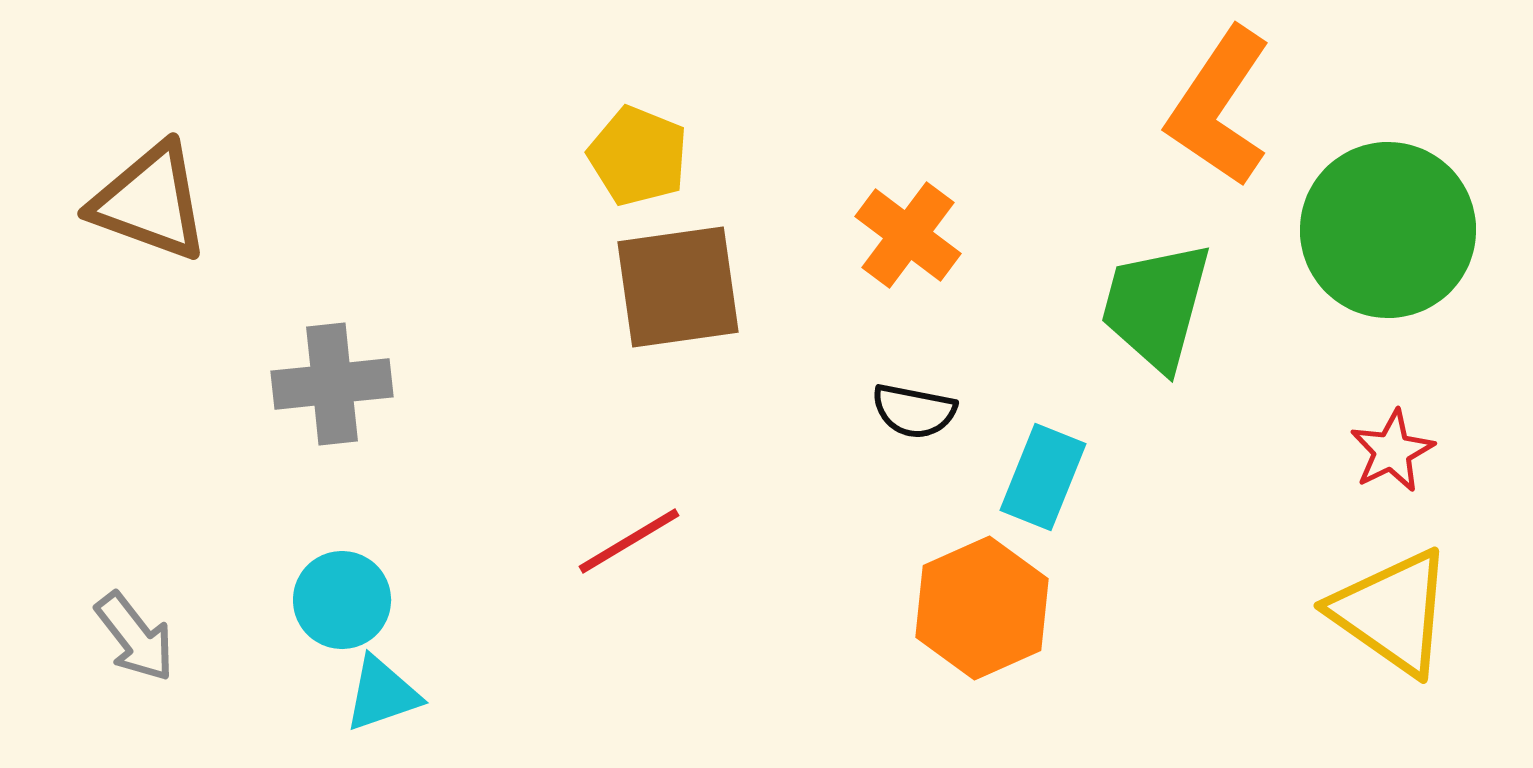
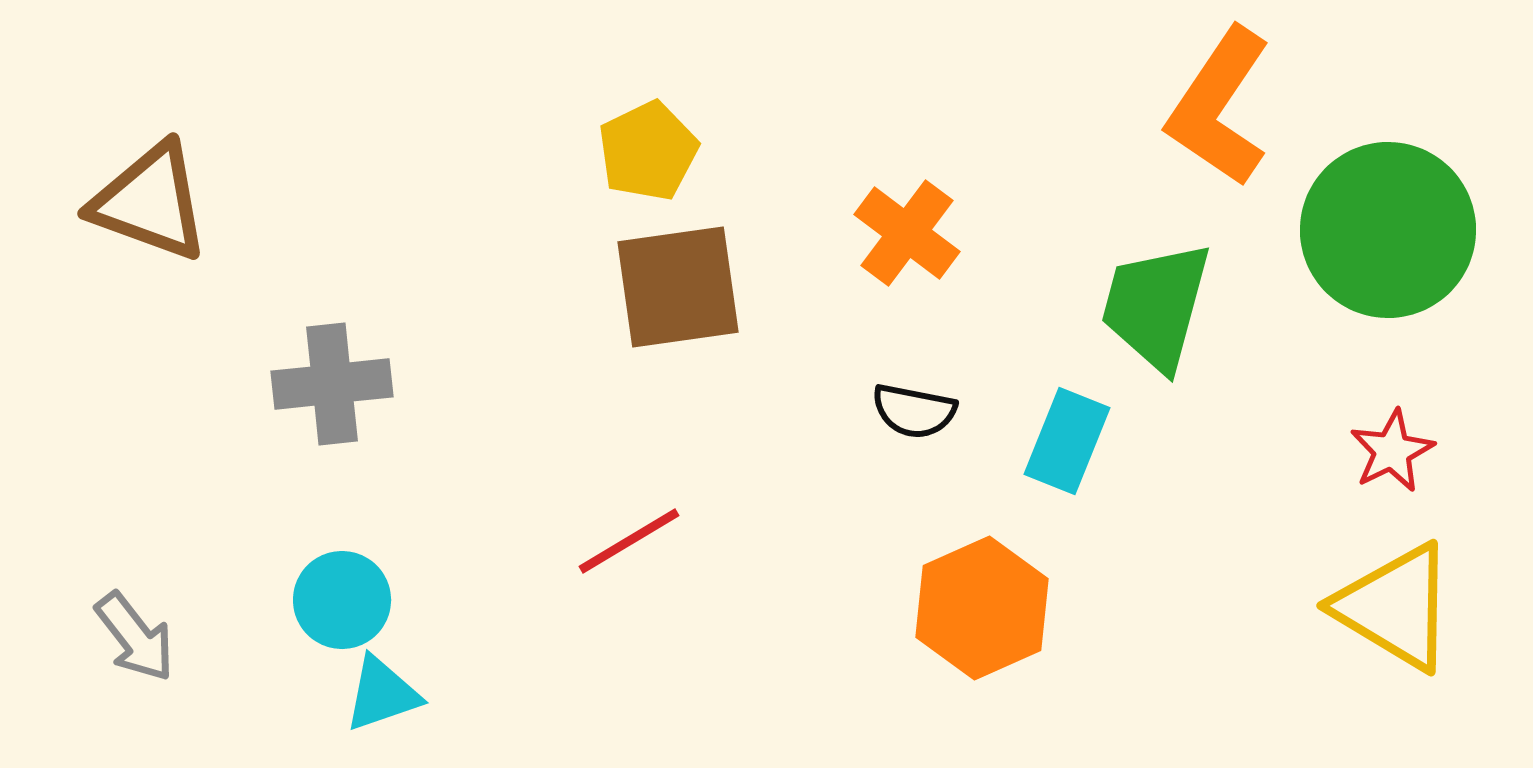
yellow pentagon: moved 10 px right, 5 px up; rotated 24 degrees clockwise
orange cross: moved 1 px left, 2 px up
cyan rectangle: moved 24 px right, 36 px up
yellow triangle: moved 3 px right, 5 px up; rotated 4 degrees counterclockwise
